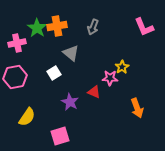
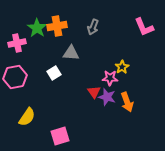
gray triangle: rotated 36 degrees counterclockwise
red triangle: rotated 32 degrees clockwise
purple star: moved 37 px right, 5 px up; rotated 12 degrees counterclockwise
orange arrow: moved 10 px left, 6 px up
